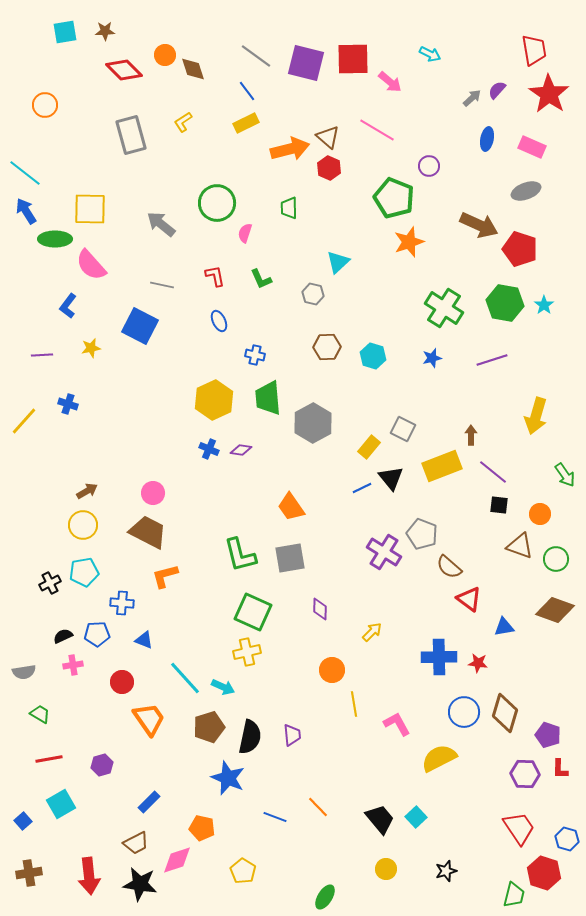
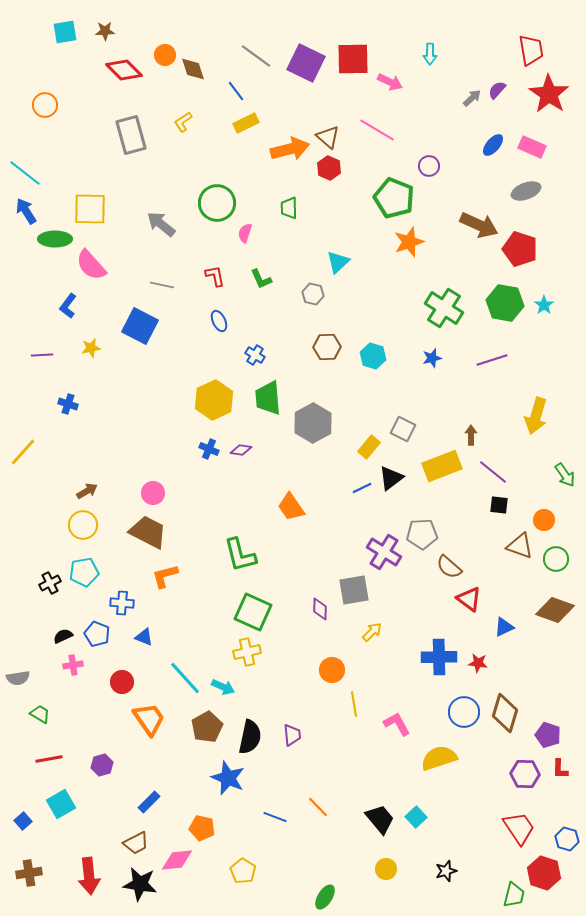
red trapezoid at (534, 50): moved 3 px left
cyan arrow at (430, 54): rotated 65 degrees clockwise
purple square at (306, 63): rotated 12 degrees clockwise
pink arrow at (390, 82): rotated 15 degrees counterclockwise
blue line at (247, 91): moved 11 px left
blue ellipse at (487, 139): moved 6 px right, 6 px down; rotated 30 degrees clockwise
blue cross at (255, 355): rotated 18 degrees clockwise
yellow line at (24, 421): moved 1 px left, 31 px down
black triangle at (391, 478): rotated 32 degrees clockwise
orange circle at (540, 514): moved 4 px right, 6 px down
gray pentagon at (422, 534): rotated 24 degrees counterclockwise
gray square at (290, 558): moved 64 px right, 32 px down
blue triangle at (504, 627): rotated 15 degrees counterclockwise
blue pentagon at (97, 634): rotated 25 degrees clockwise
blue triangle at (144, 640): moved 3 px up
gray semicircle at (24, 672): moved 6 px left, 6 px down
brown pentagon at (209, 727): moved 2 px left; rotated 12 degrees counterclockwise
yellow semicircle at (439, 758): rotated 9 degrees clockwise
pink diamond at (177, 860): rotated 12 degrees clockwise
